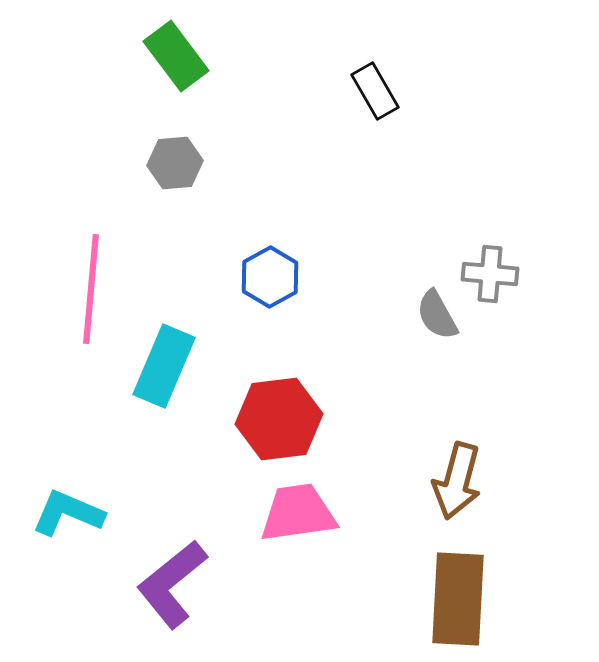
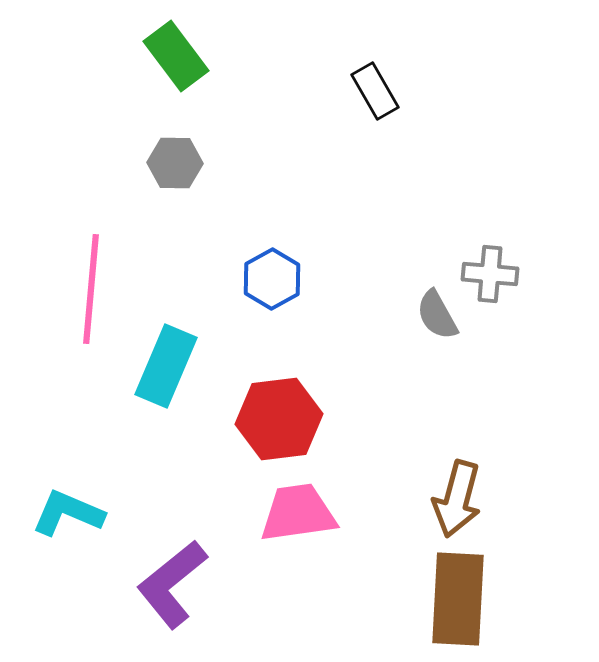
gray hexagon: rotated 6 degrees clockwise
blue hexagon: moved 2 px right, 2 px down
cyan rectangle: moved 2 px right
brown arrow: moved 18 px down
